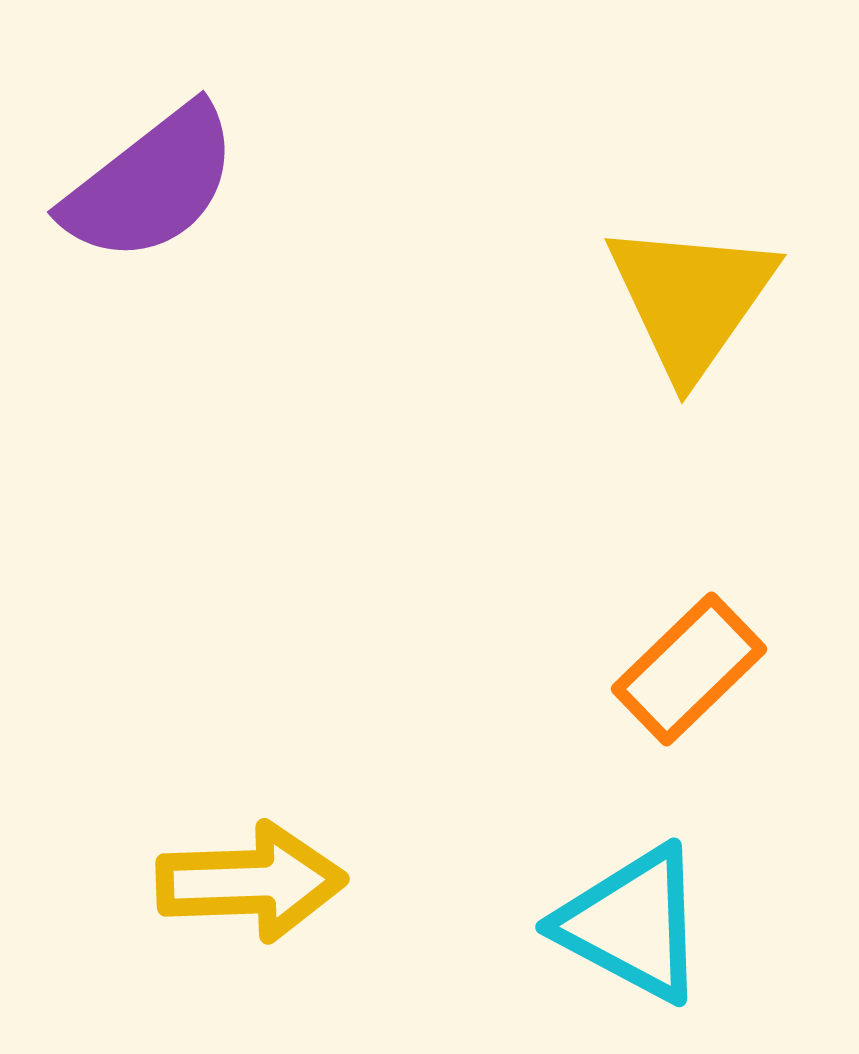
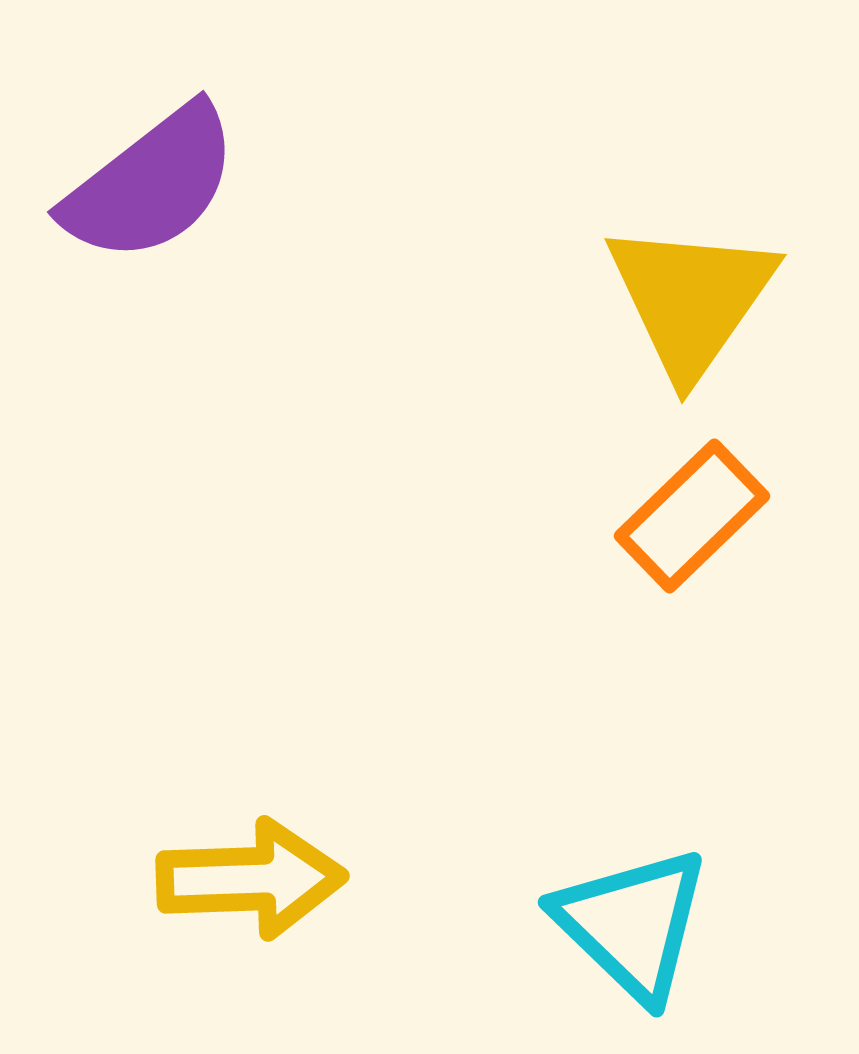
orange rectangle: moved 3 px right, 153 px up
yellow arrow: moved 3 px up
cyan triangle: rotated 16 degrees clockwise
